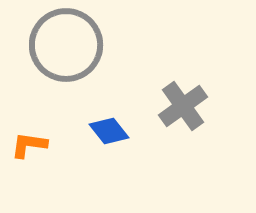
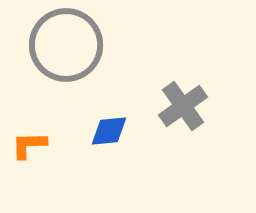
blue diamond: rotated 57 degrees counterclockwise
orange L-shape: rotated 9 degrees counterclockwise
